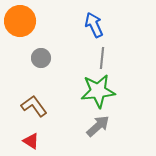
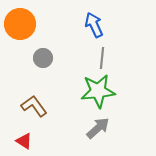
orange circle: moved 3 px down
gray circle: moved 2 px right
gray arrow: moved 2 px down
red triangle: moved 7 px left
